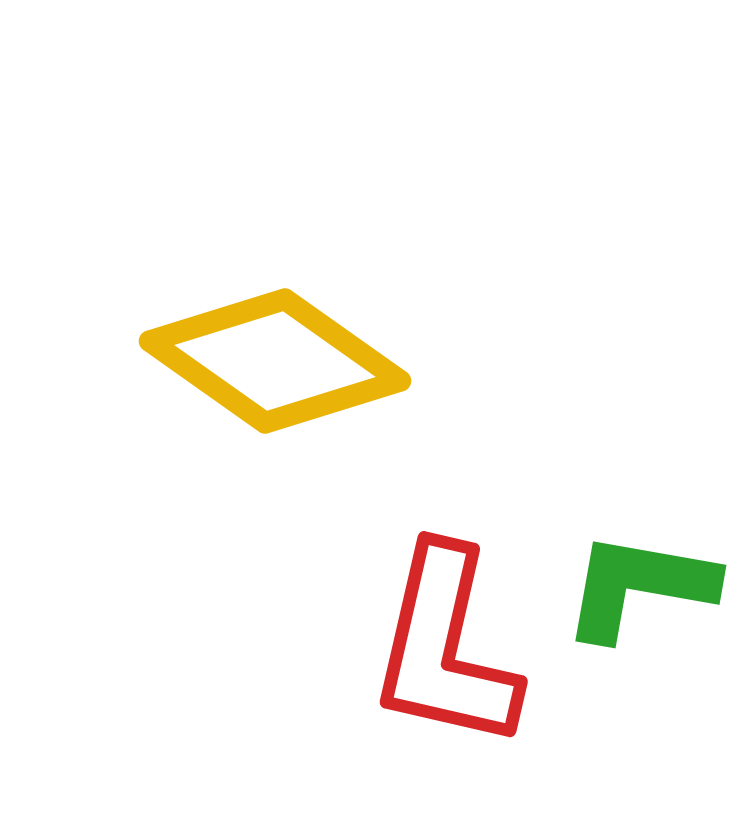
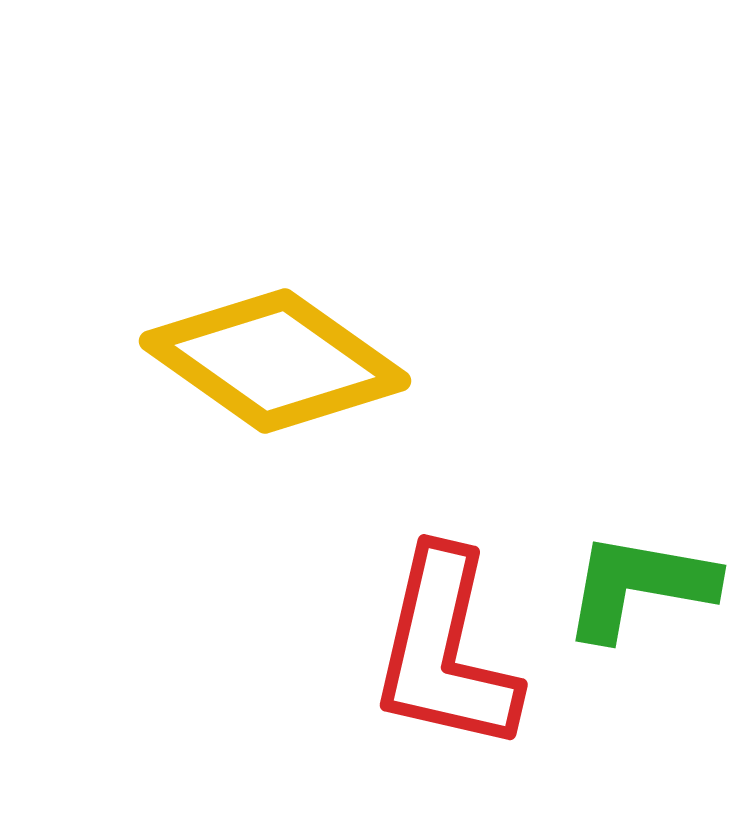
red L-shape: moved 3 px down
